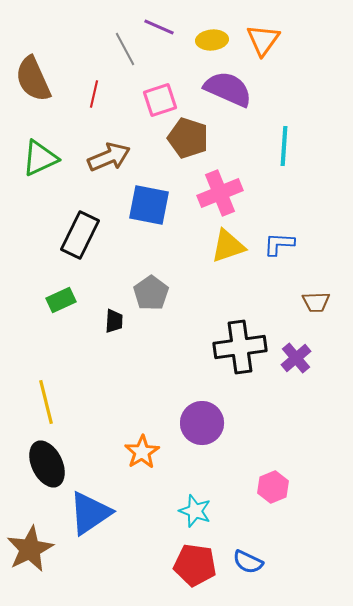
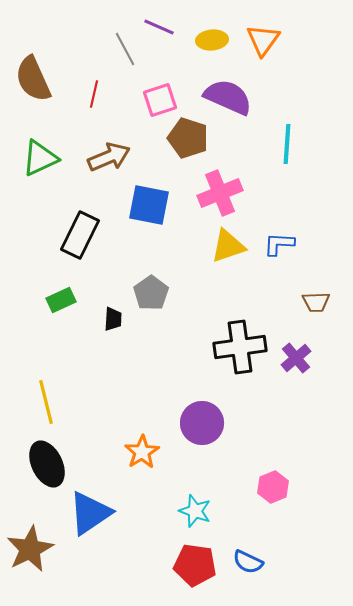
purple semicircle: moved 8 px down
cyan line: moved 3 px right, 2 px up
black trapezoid: moved 1 px left, 2 px up
